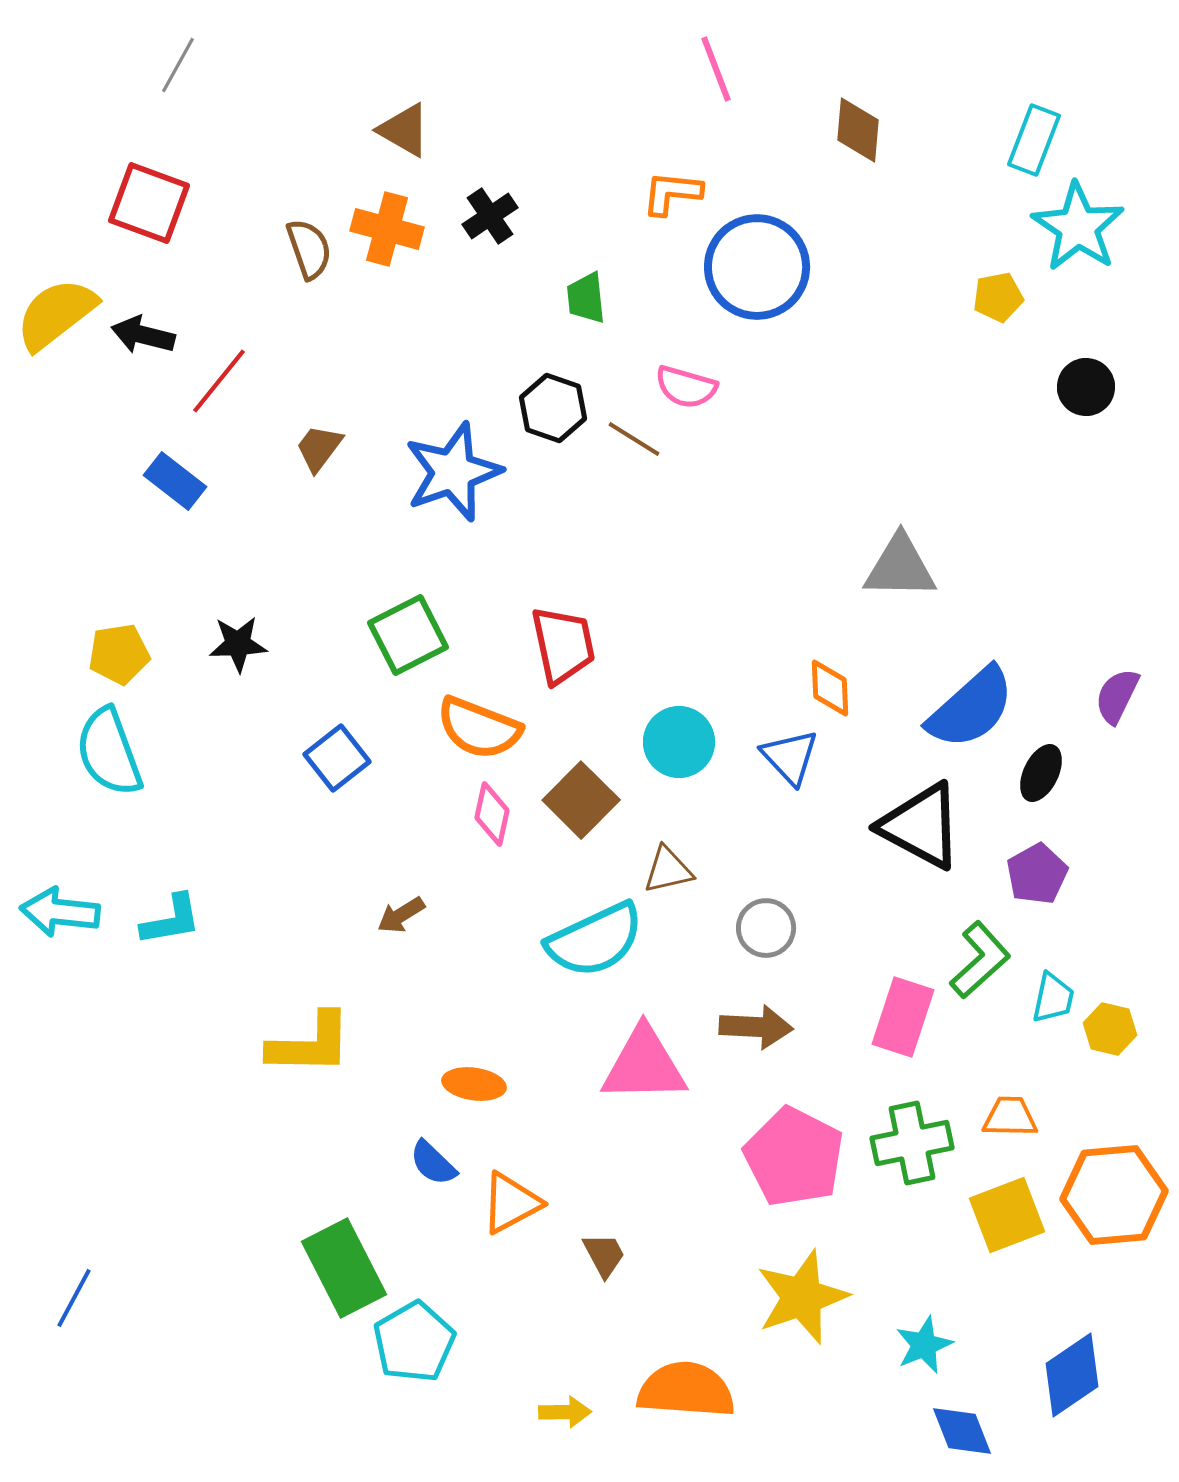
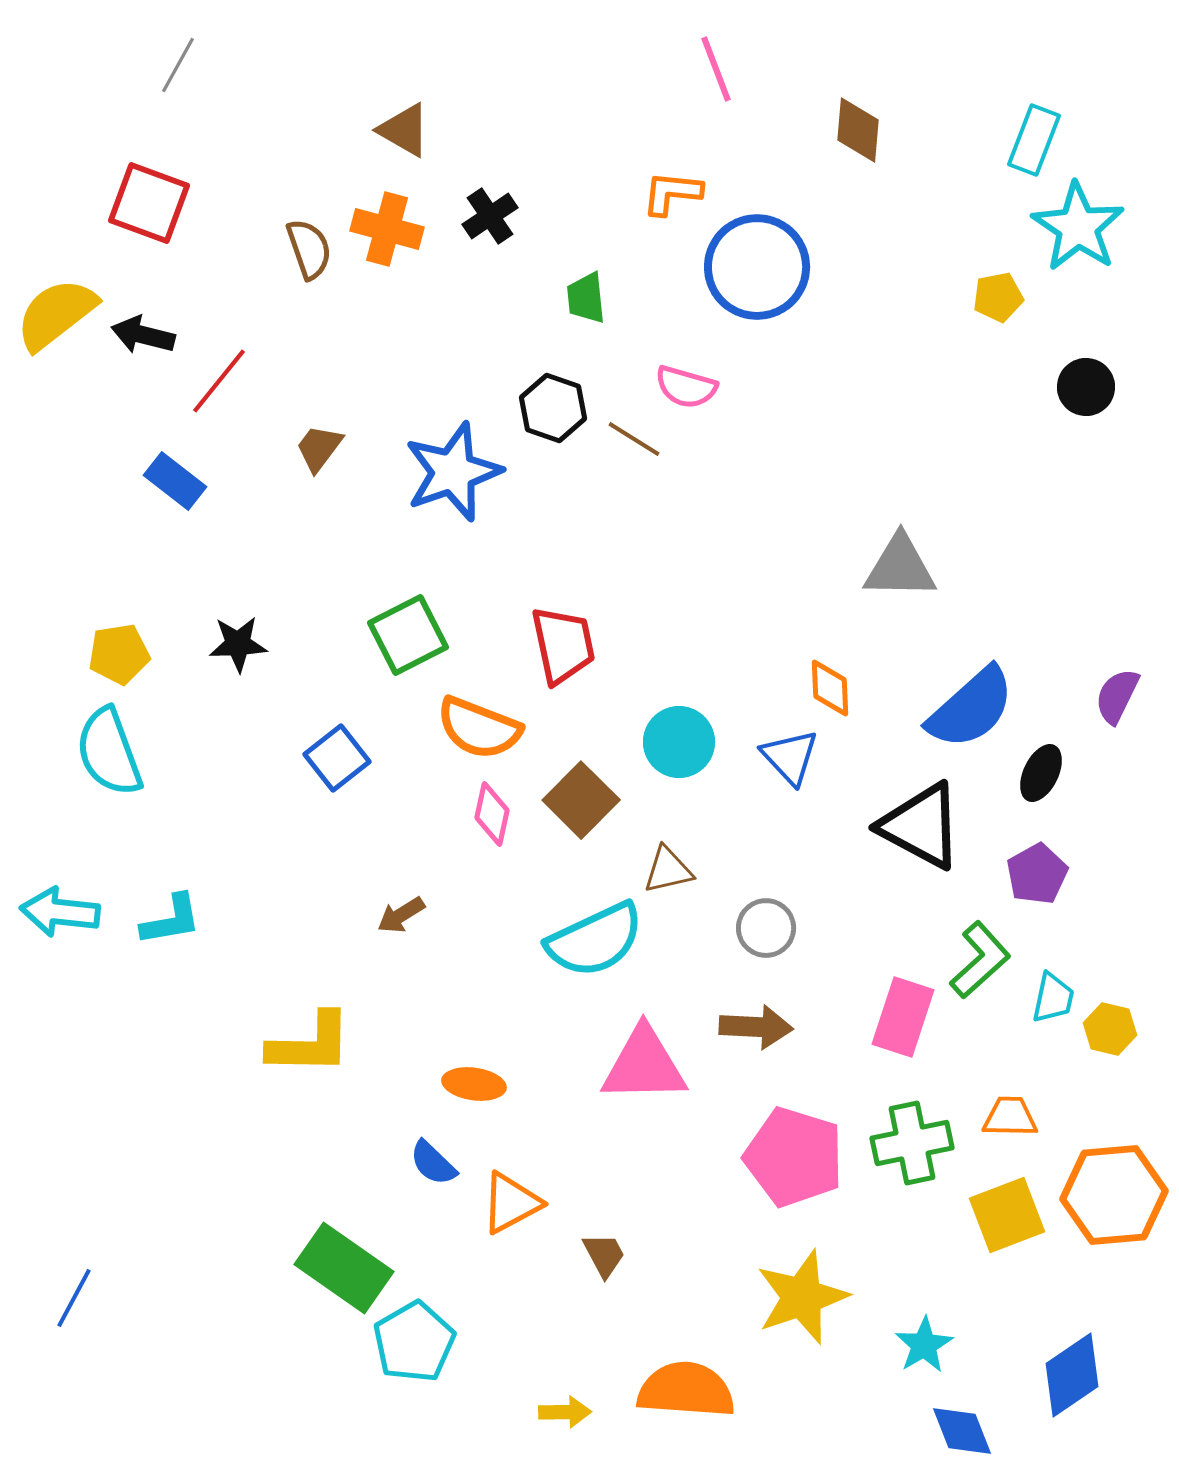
pink pentagon at (794, 1157): rotated 10 degrees counterclockwise
green rectangle at (344, 1268): rotated 28 degrees counterclockwise
cyan star at (924, 1345): rotated 8 degrees counterclockwise
